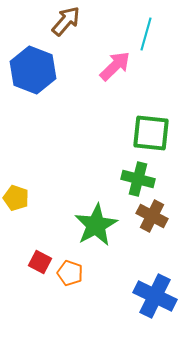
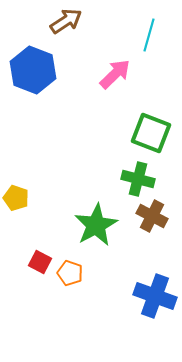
brown arrow: rotated 16 degrees clockwise
cyan line: moved 3 px right, 1 px down
pink arrow: moved 8 px down
green square: rotated 15 degrees clockwise
blue cross: rotated 6 degrees counterclockwise
